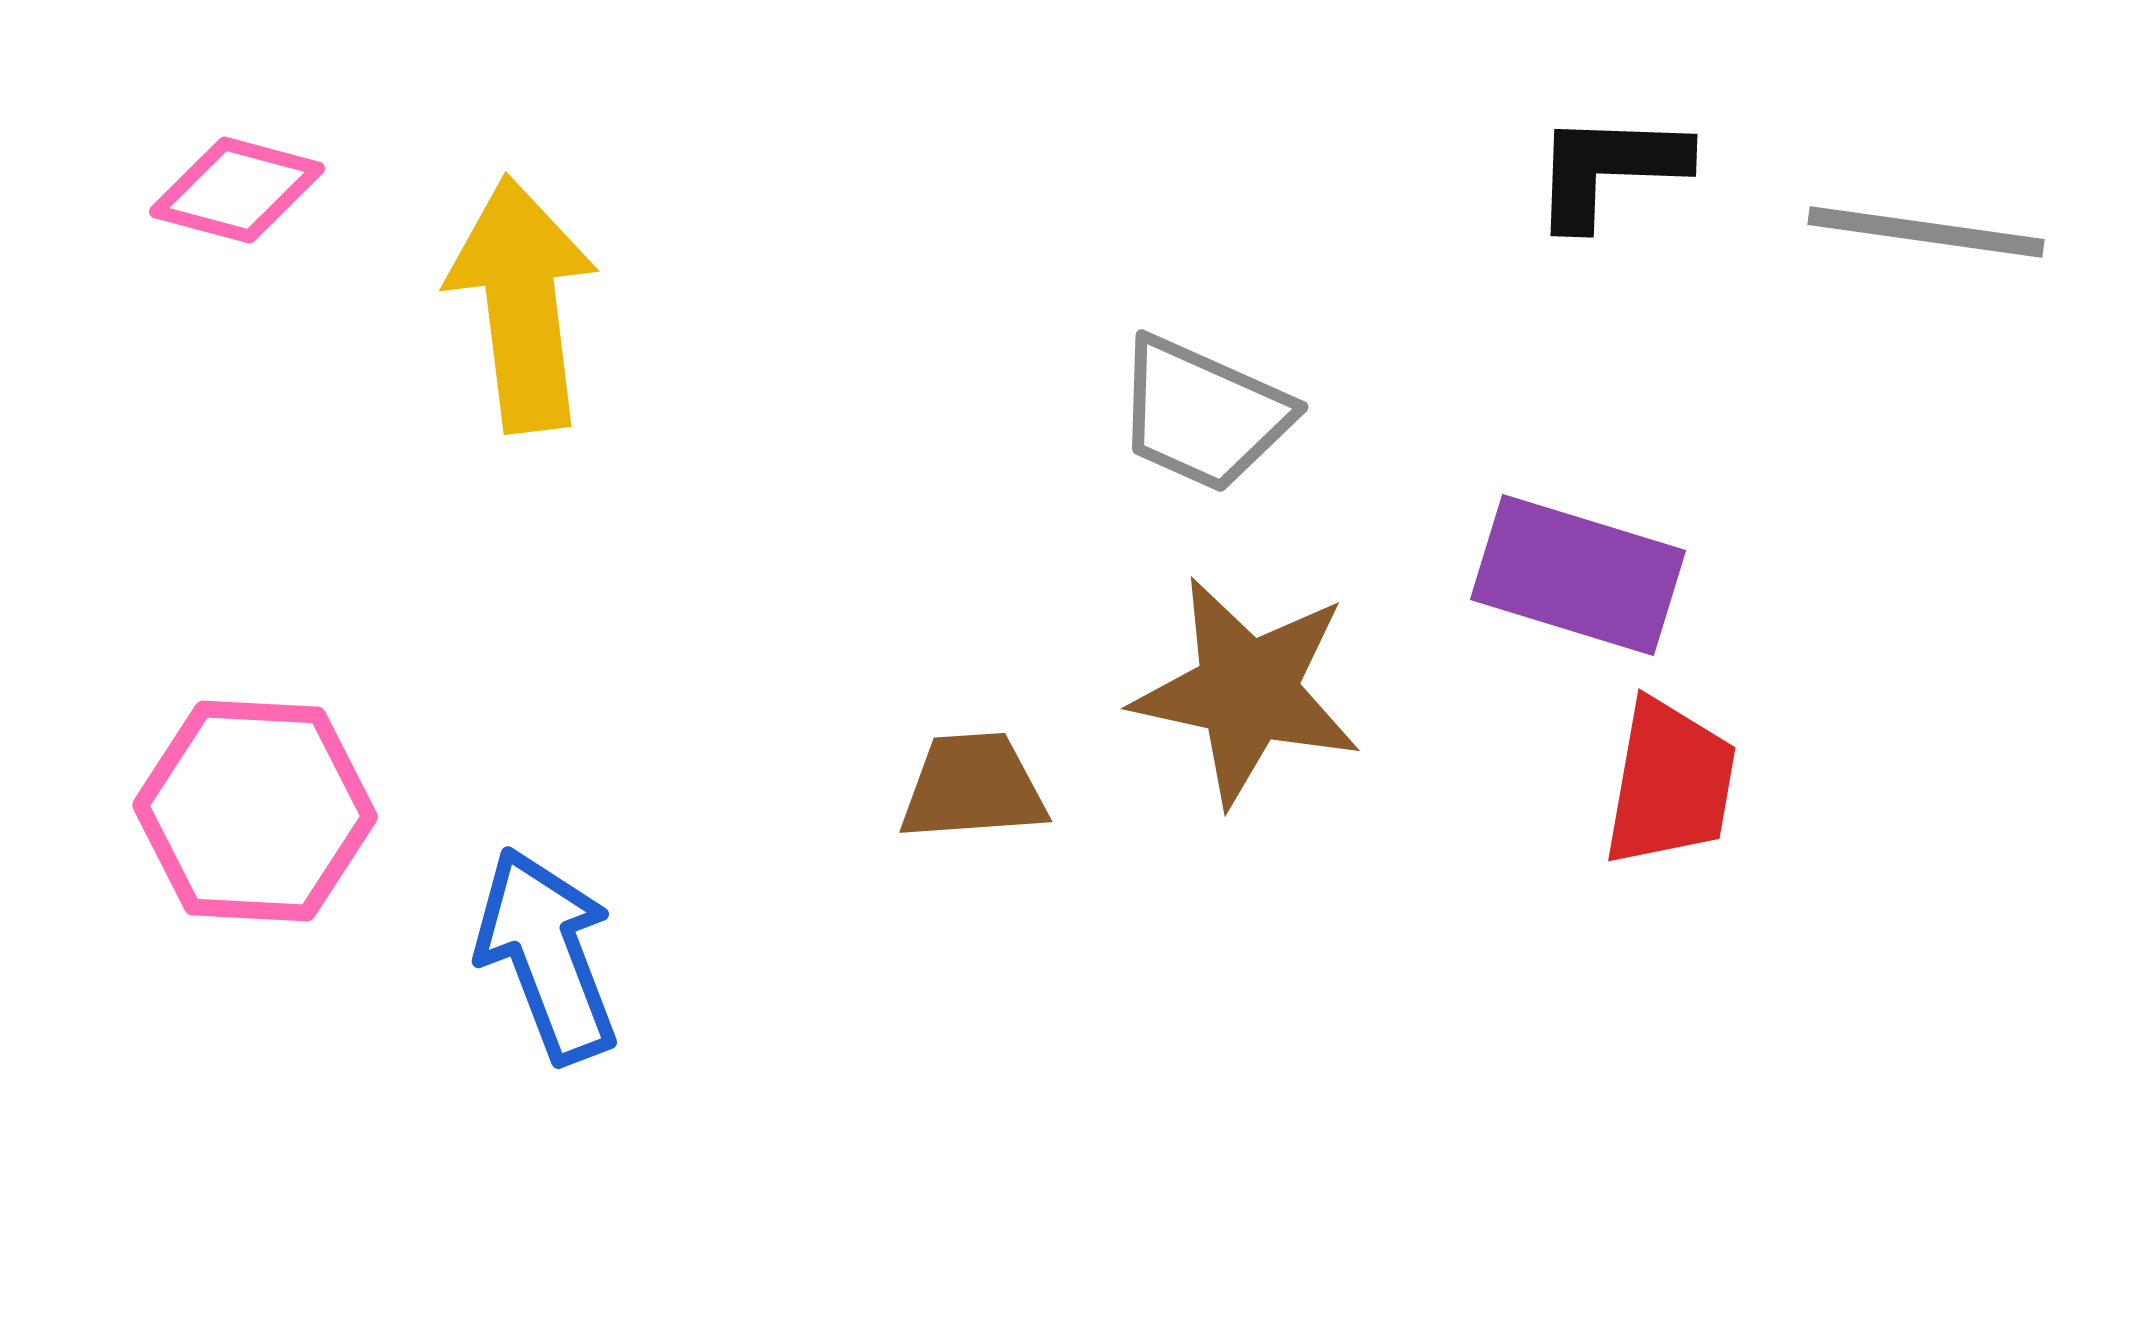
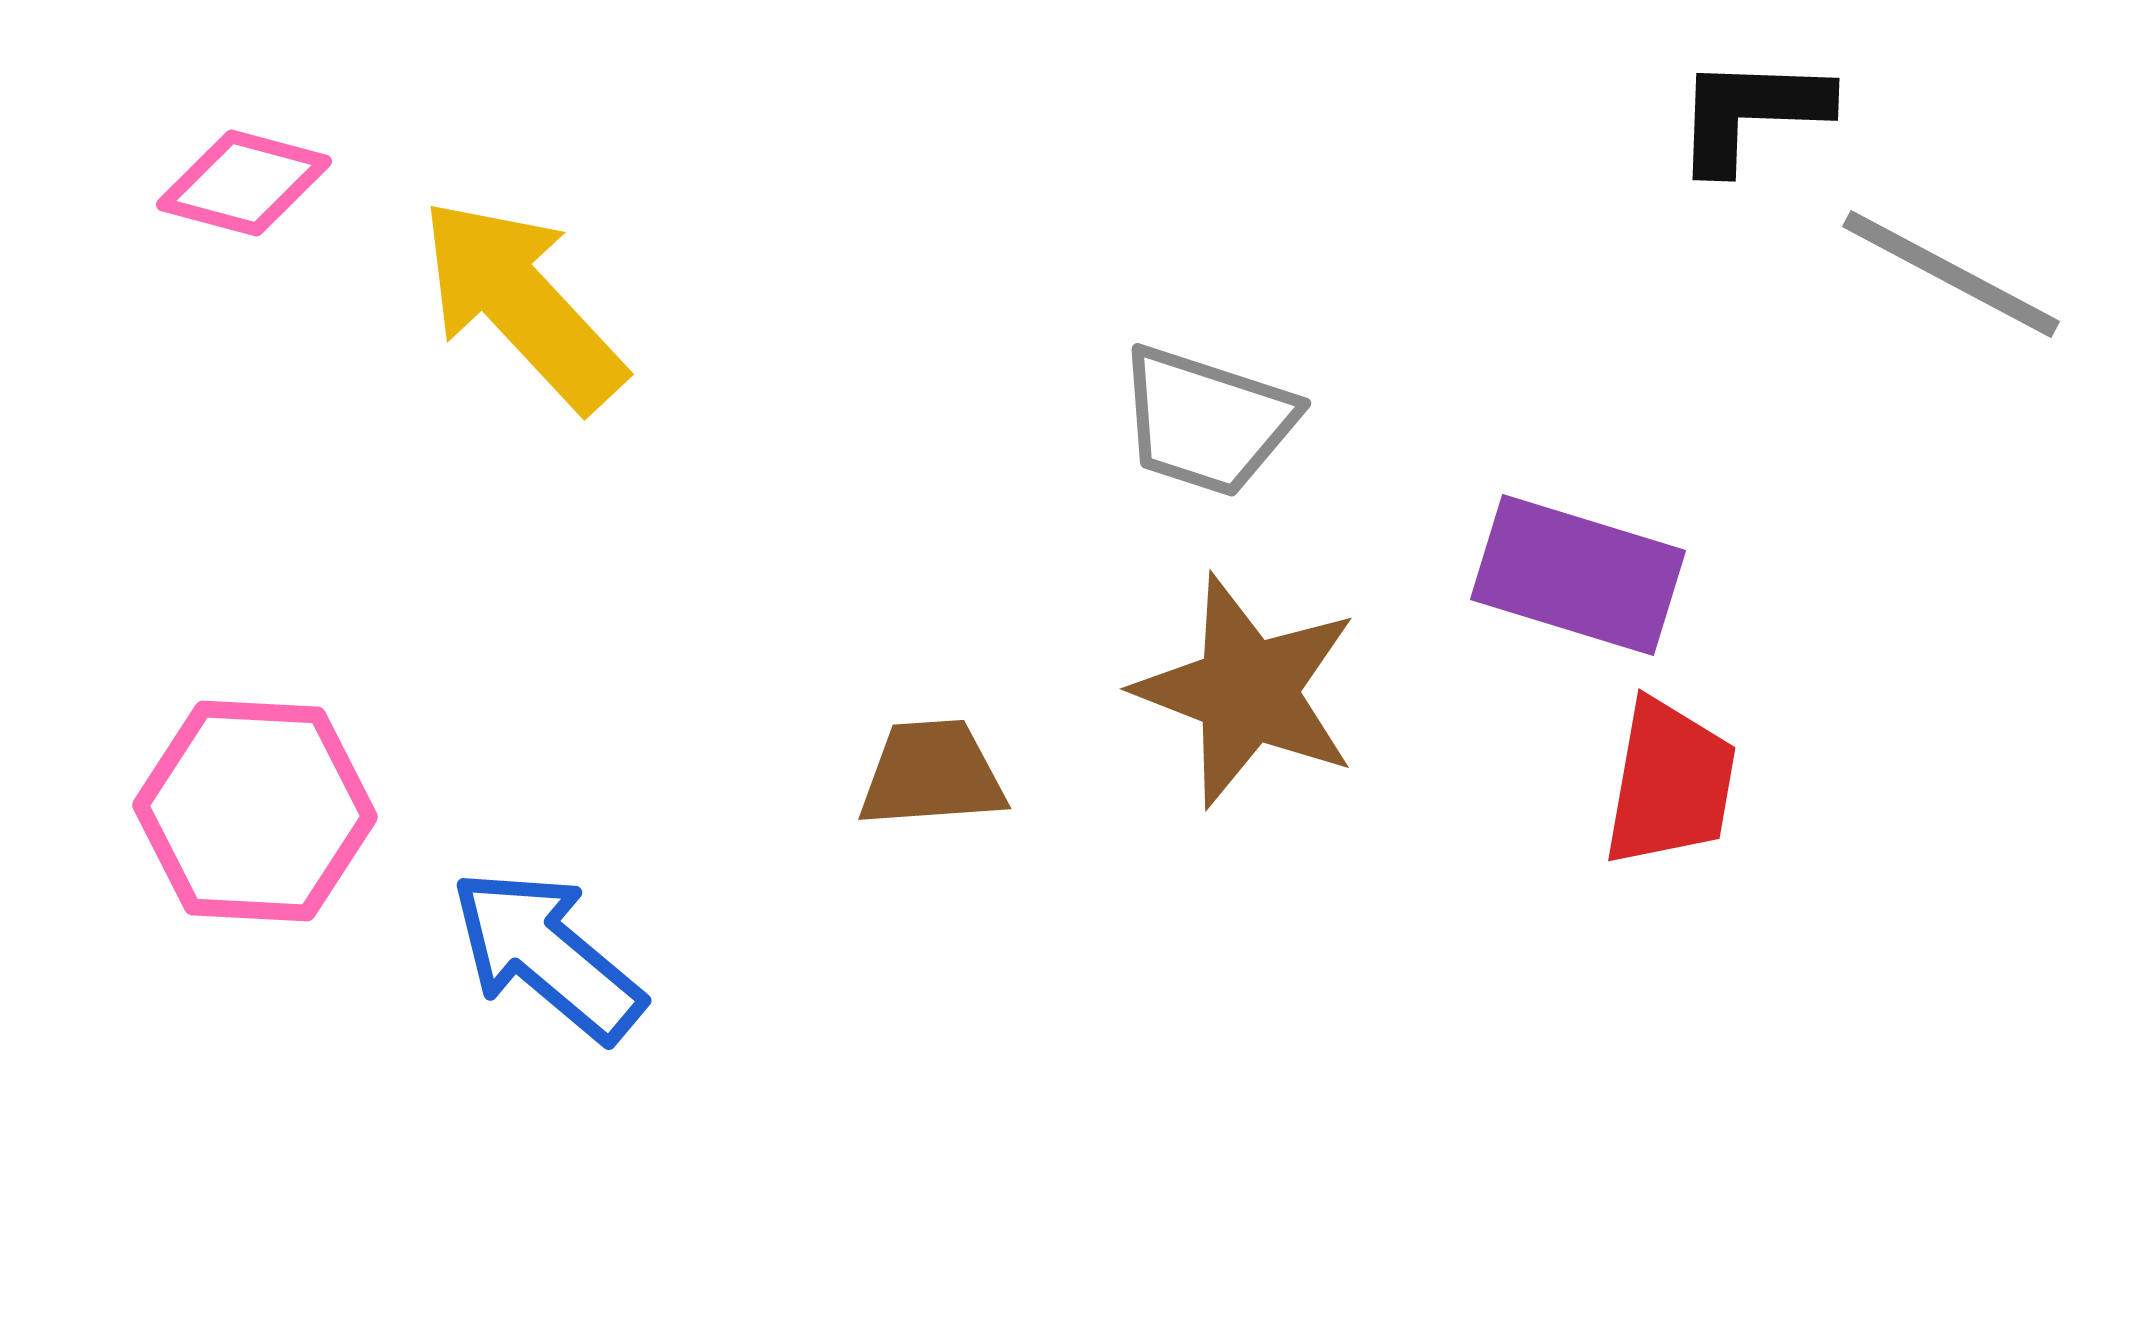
black L-shape: moved 142 px right, 56 px up
pink diamond: moved 7 px right, 7 px up
gray line: moved 25 px right, 42 px down; rotated 20 degrees clockwise
yellow arrow: rotated 36 degrees counterclockwise
gray trapezoid: moved 4 px right, 7 px down; rotated 6 degrees counterclockwise
brown star: rotated 9 degrees clockwise
brown trapezoid: moved 41 px left, 13 px up
blue arrow: rotated 29 degrees counterclockwise
